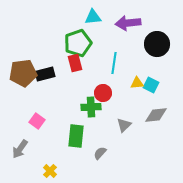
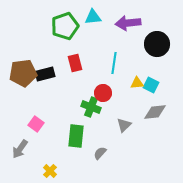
green pentagon: moved 13 px left, 17 px up
green cross: rotated 24 degrees clockwise
gray diamond: moved 1 px left, 3 px up
pink square: moved 1 px left, 3 px down
